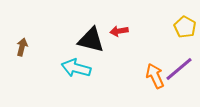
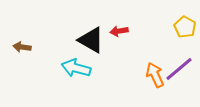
black triangle: rotated 16 degrees clockwise
brown arrow: rotated 96 degrees counterclockwise
orange arrow: moved 1 px up
